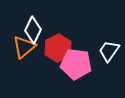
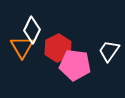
white diamond: moved 1 px left
orange triangle: moved 2 px left; rotated 20 degrees counterclockwise
pink pentagon: moved 1 px left, 1 px down
